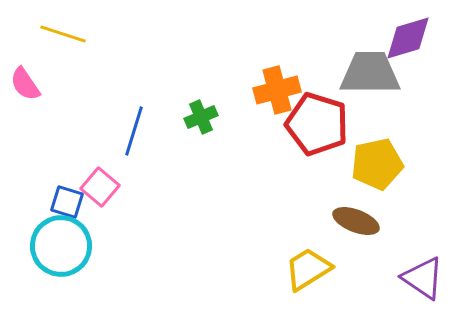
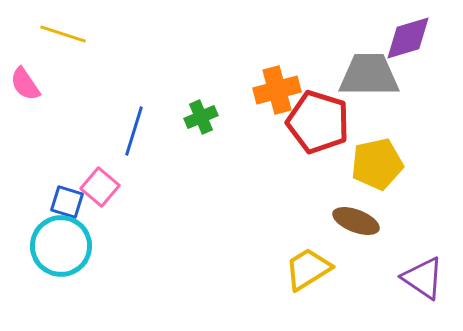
gray trapezoid: moved 1 px left, 2 px down
red pentagon: moved 1 px right, 2 px up
